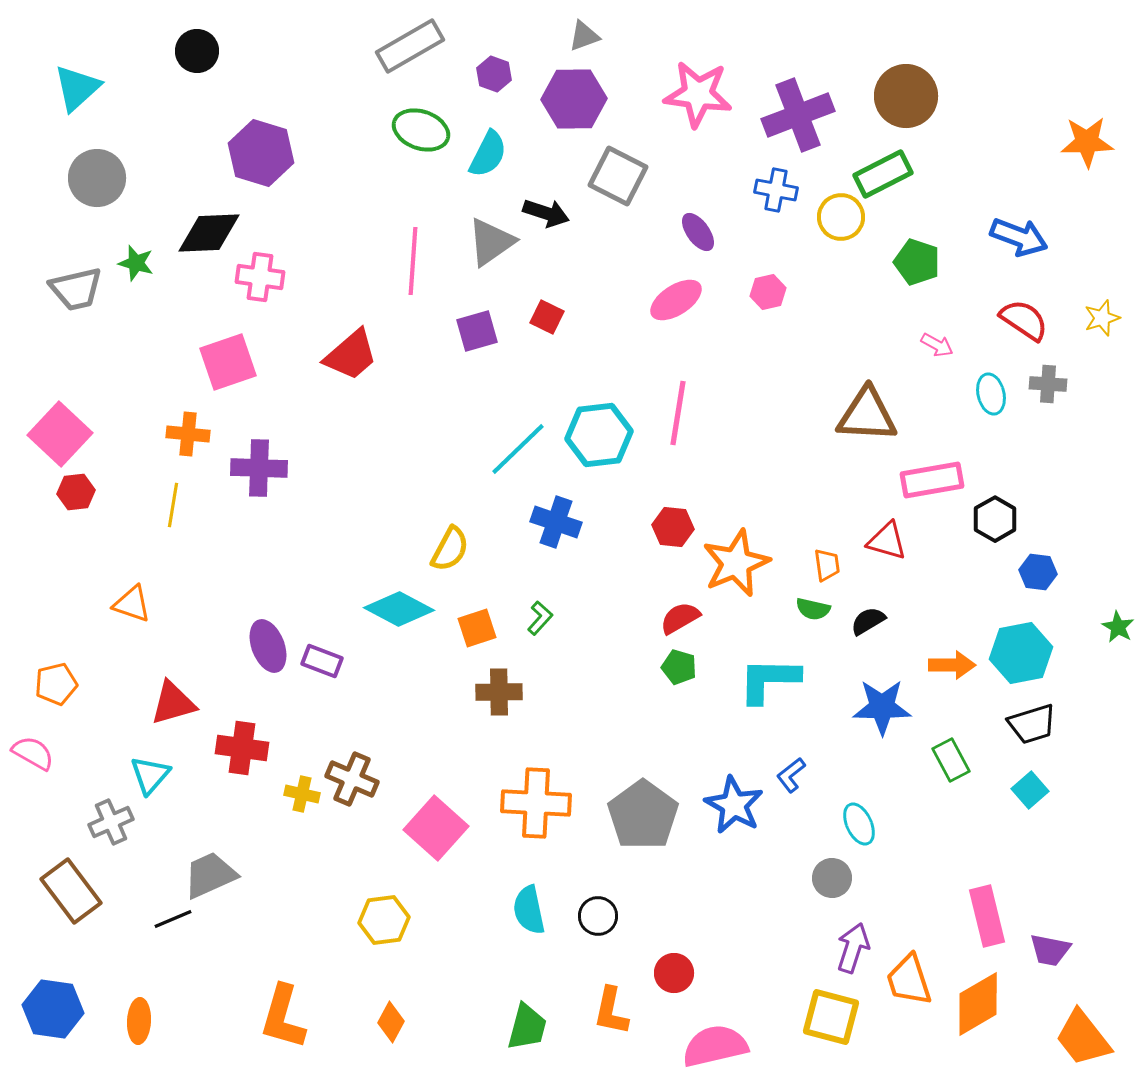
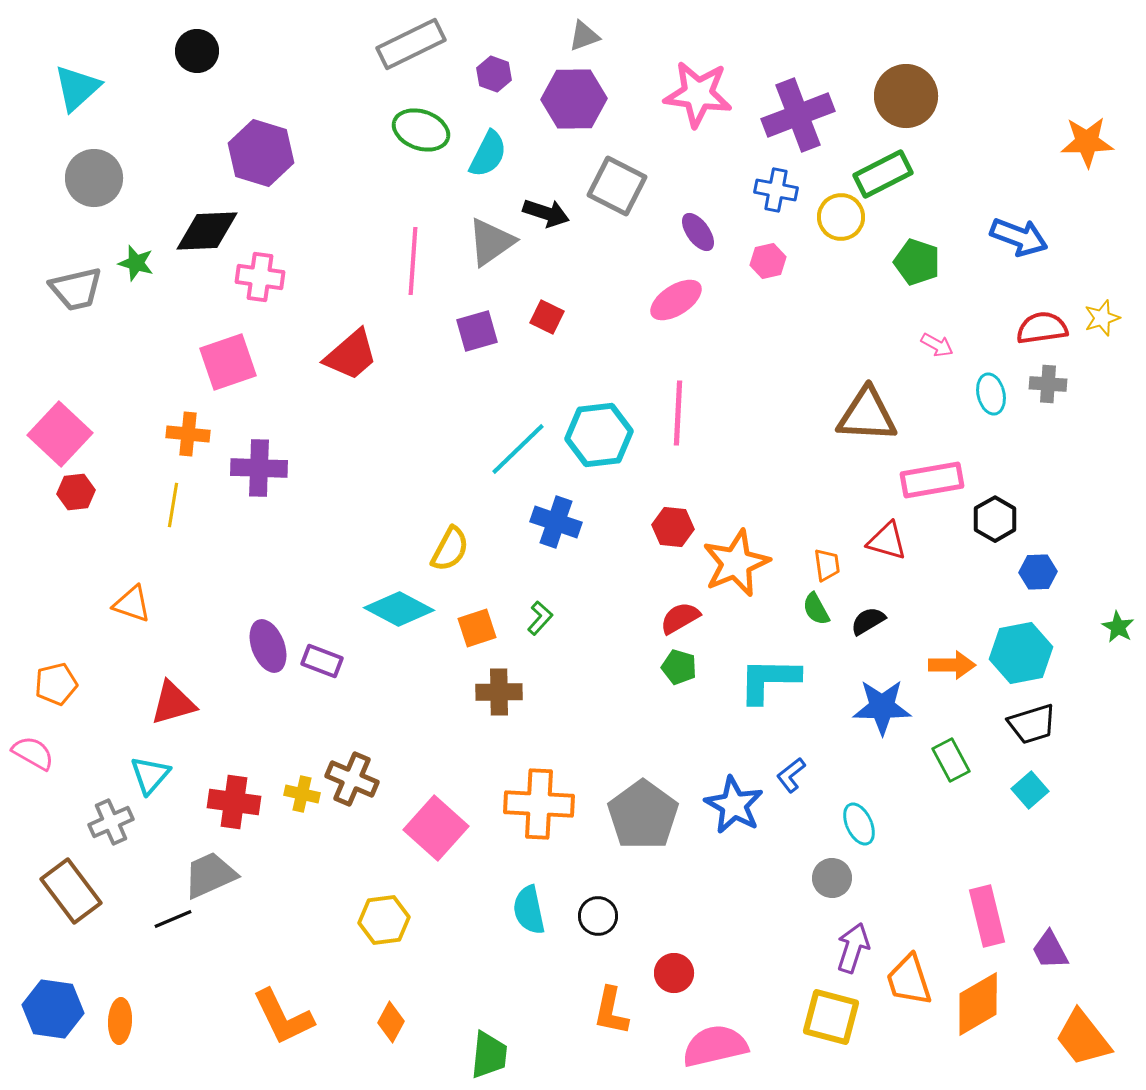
gray rectangle at (410, 46): moved 1 px right, 2 px up; rotated 4 degrees clockwise
gray square at (618, 176): moved 1 px left, 10 px down
gray circle at (97, 178): moved 3 px left
black diamond at (209, 233): moved 2 px left, 2 px up
pink hexagon at (768, 292): moved 31 px up
red semicircle at (1024, 320): moved 18 px right, 8 px down; rotated 42 degrees counterclockwise
pink line at (678, 413): rotated 6 degrees counterclockwise
blue hexagon at (1038, 572): rotated 9 degrees counterclockwise
green semicircle at (813, 609): moved 3 px right; rotated 48 degrees clockwise
red cross at (242, 748): moved 8 px left, 54 px down
orange cross at (536, 803): moved 3 px right, 1 px down
purple trapezoid at (1050, 950): rotated 51 degrees clockwise
orange L-shape at (283, 1017): rotated 42 degrees counterclockwise
orange ellipse at (139, 1021): moved 19 px left
green trapezoid at (527, 1027): moved 38 px left, 28 px down; rotated 9 degrees counterclockwise
